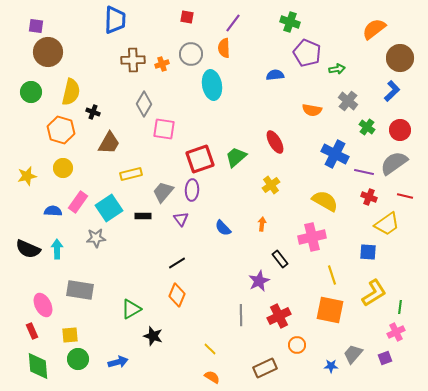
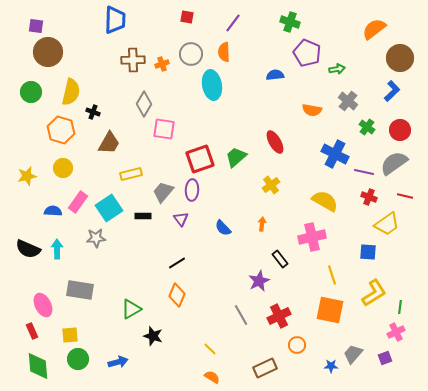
orange semicircle at (224, 48): moved 4 px down
gray line at (241, 315): rotated 30 degrees counterclockwise
